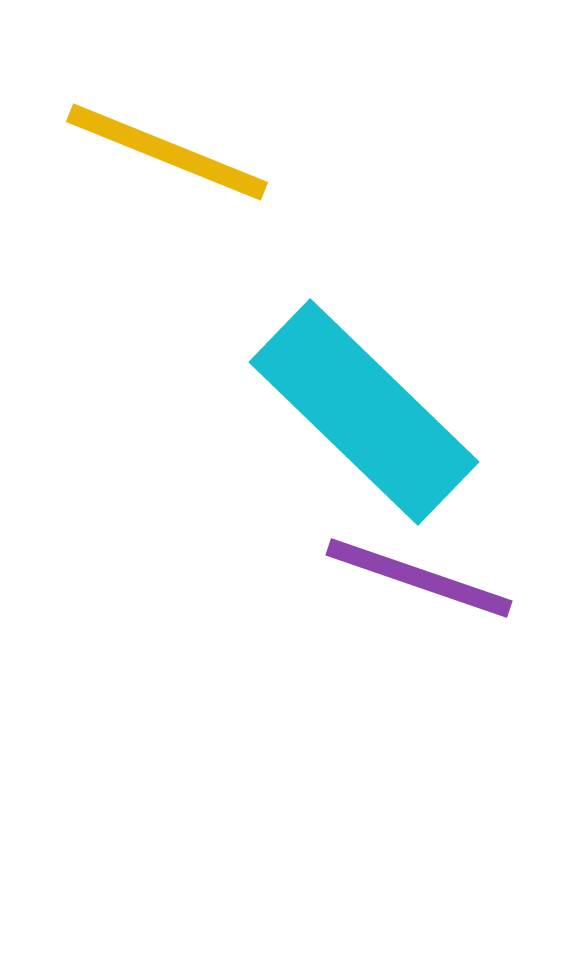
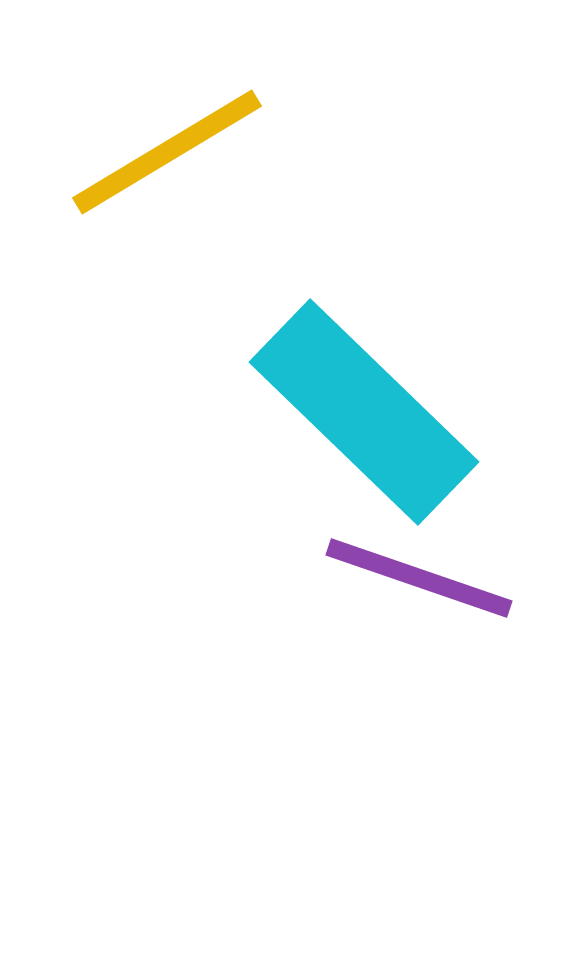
yellow line: rotated 53 degrees counterclockwise
